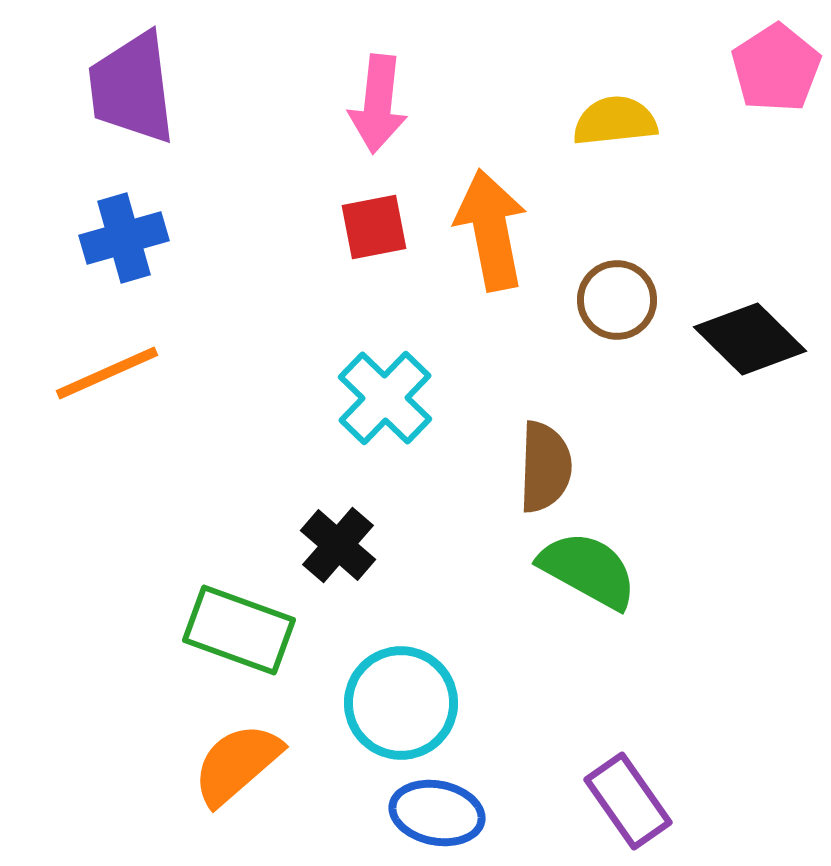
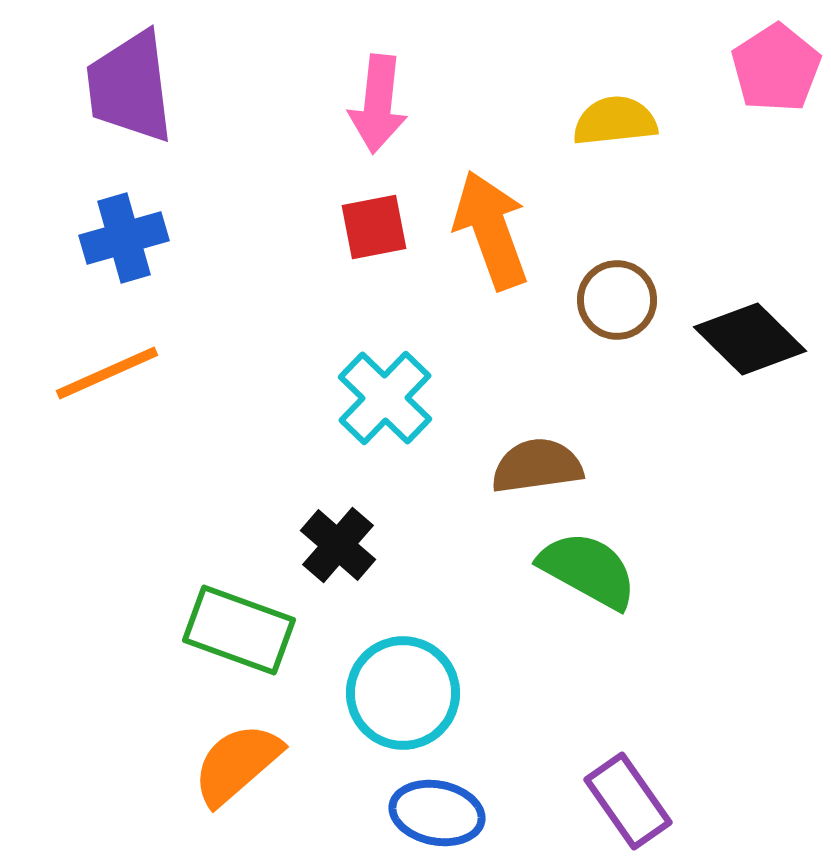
purple trapezoid: moved 2 px left, 1 px up
orange arrow: rotated 9 degrees counterclockwise
brown semicircle: moved 8 px left, 1 px up; rotated 100 degrees counterclockwise
cyan circle: moved 2 px right, 10 px up
